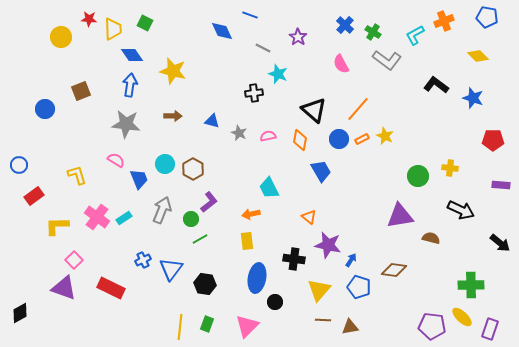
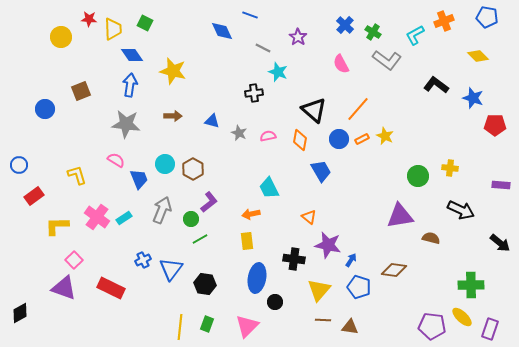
cyan star at (278, 74): moved 2 px up
red pentagon at (493, 140): moved 2 px right, 15 px up
brown triangle at (350, 327): rotated 18 degrees clockwise
